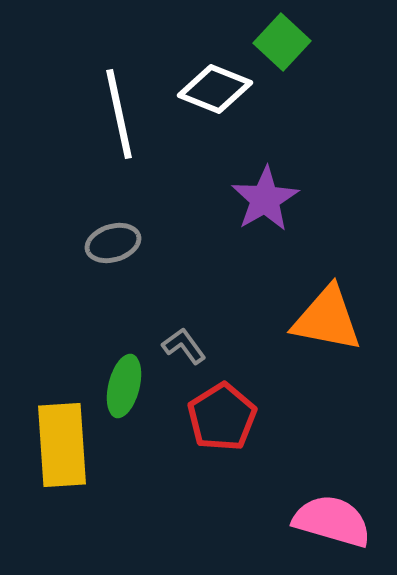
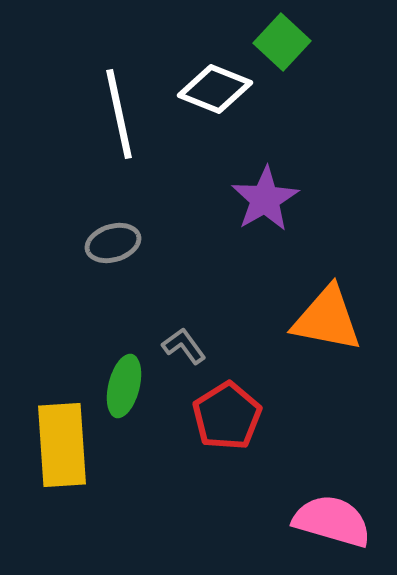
red pentagon: moved 5 px right, 1 px up
